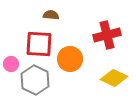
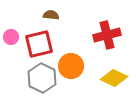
red square: rotated 16 degrees counterclockwise
orange circle: moved 1 px right, 7 px down
pink circle: moved 27 px up
gray hexagon: moved 7 px right, 2 px up
